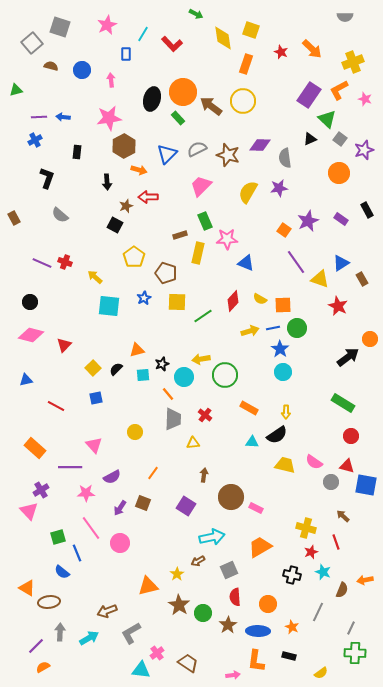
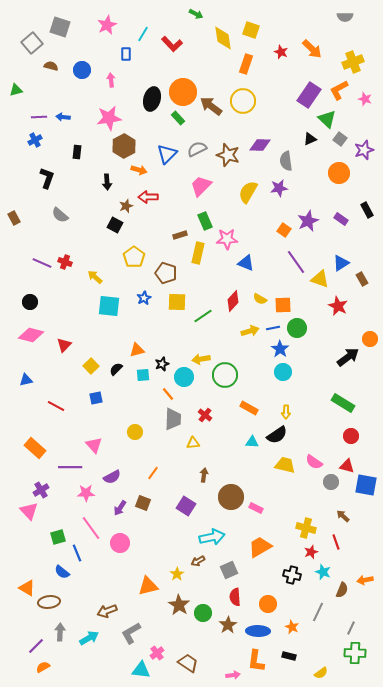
gray semicircle at (285, 158): moved 1 px right, 3 px down
yellow square at (93, 368): moved 2 px left, 2 px up
